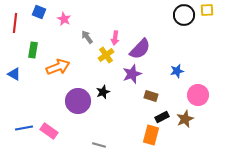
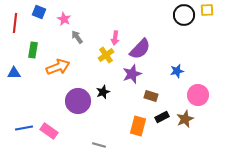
gray arrow: moved 10 px left
blue triangle: moved 1 px up; rotated 32 degrees counterclockwise
orange rectangle: moved 13 px left, 9 px up
